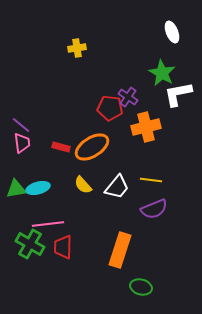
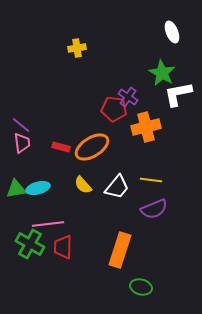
red pentagon: moved 4 px right, 1 px down
